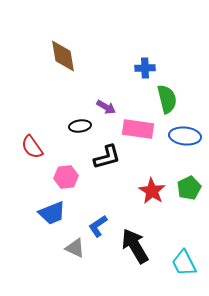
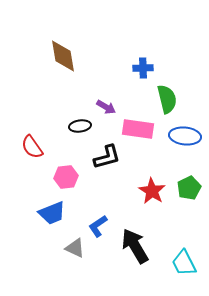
blue cross: moved 2 px left
